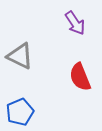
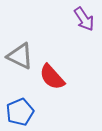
purple arrow: moved 9 px right, 4 px up
red semicircle: moved 28 px left; rotated 20 degrees counterclockwise
